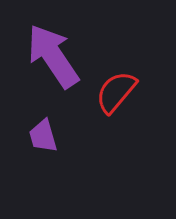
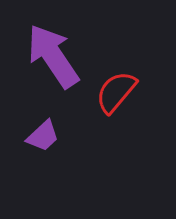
purple trapezoid: rotated 117 degrees counterclockwise
